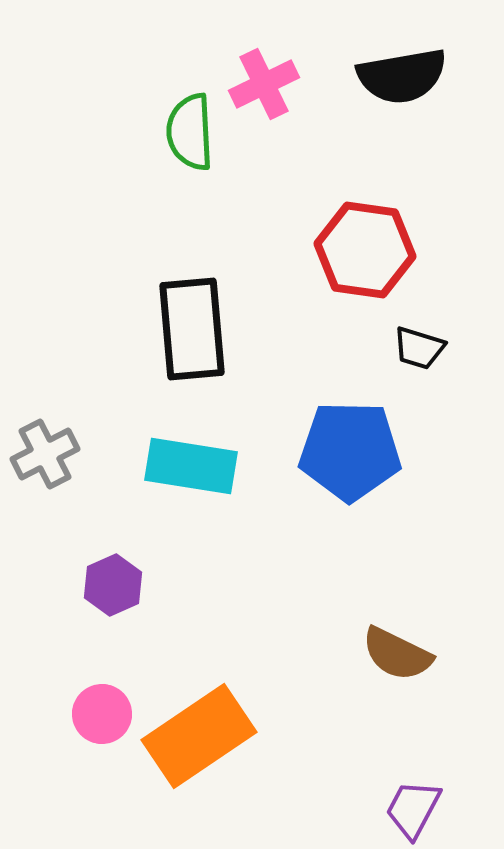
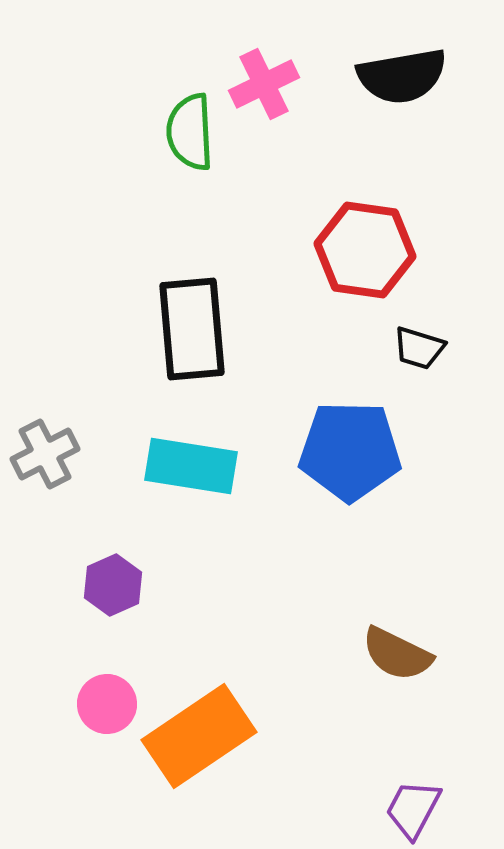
pink circle: moved 5 px right, 10 px up
